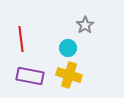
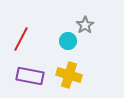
red line: rotated 35 degrees clockwise
cyan circle: moved 7 px up
